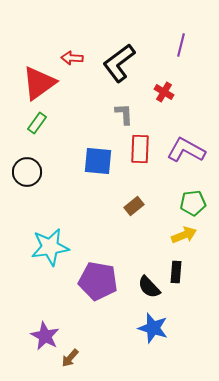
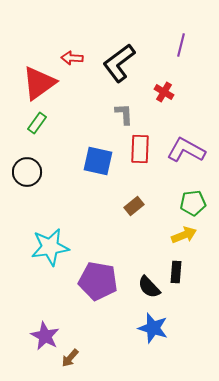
blue square: rotated 8 degrees clockwise
